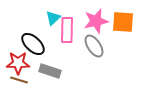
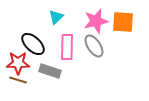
cyan triangle: moved 3 px right, 1 px up
pink rectangle: moved 17 px down
brown line: moved 1 px left
